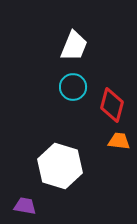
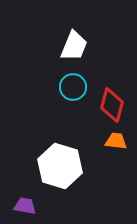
orange trapezoid: moved 3 px left
